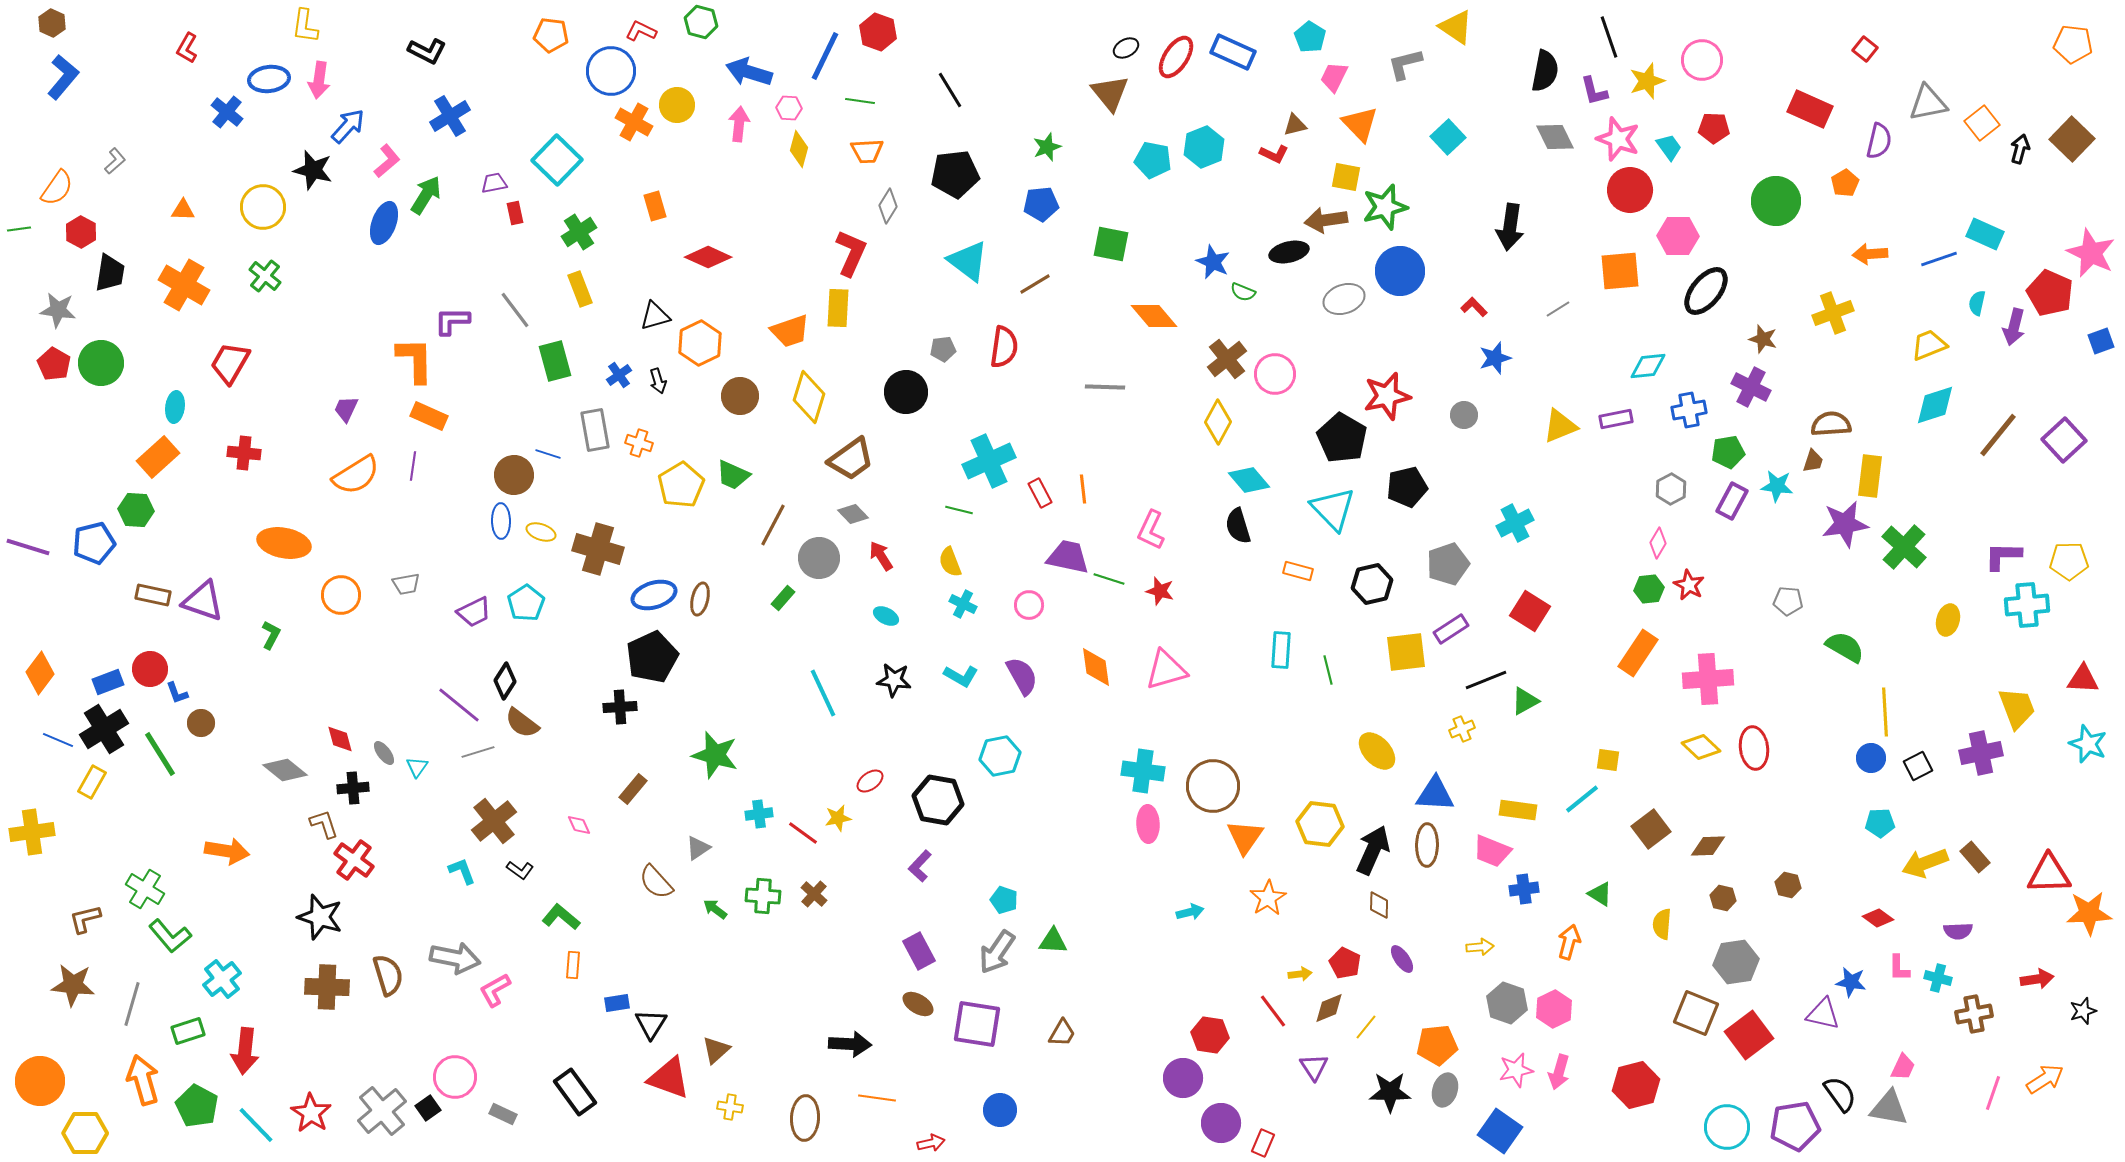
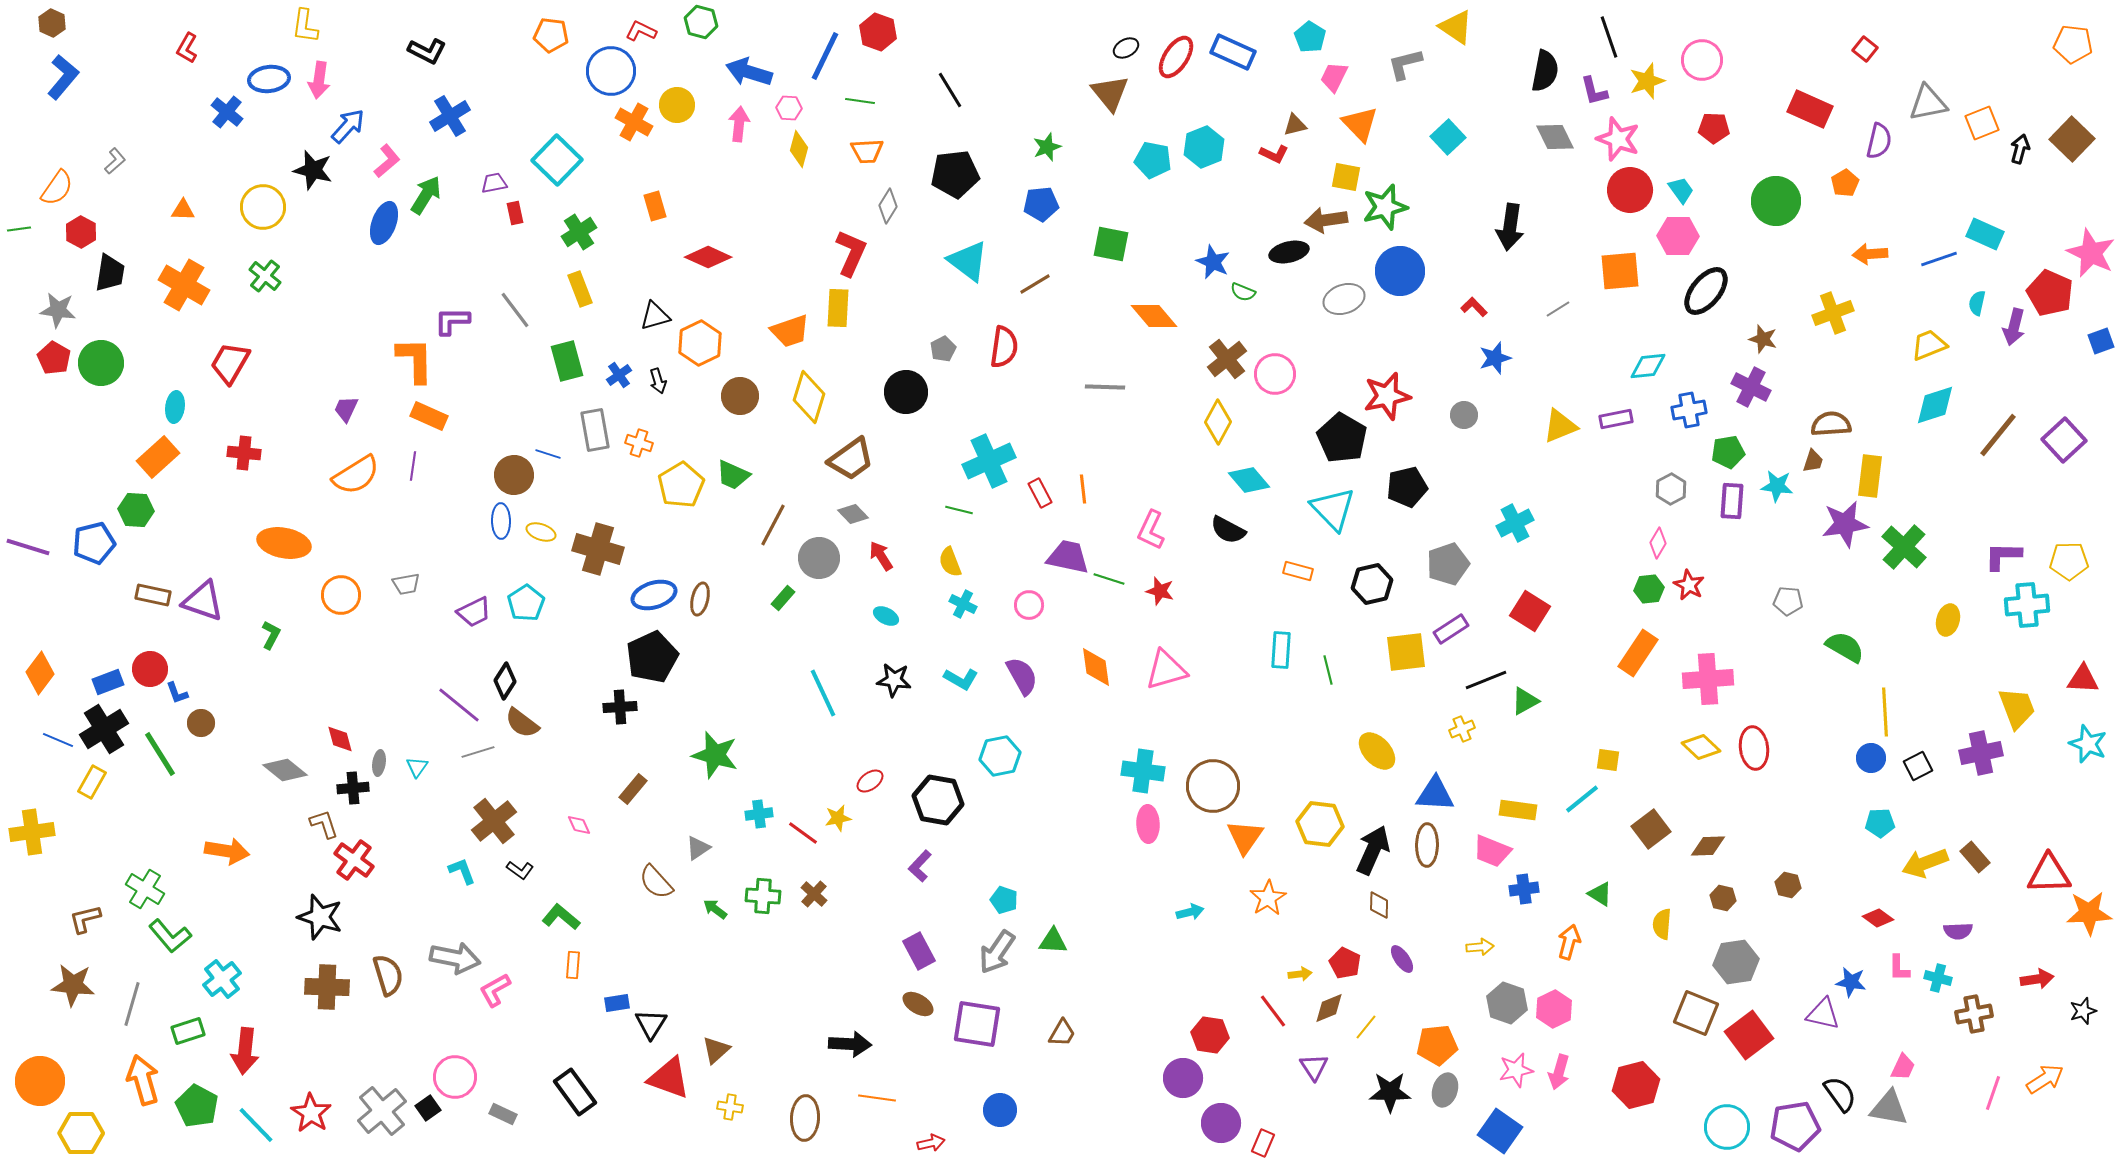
orange square at (1982, 123): rotated 16 degrees clockwise
cyan trapezoid at (1669, 147): moved 12 px right, 43 px down
gray pentagon at (943, 349): rotated 20 degrees counterclockwise
green rectangle at (555, 361): moved 12 px right
red pentagon at (54, 364): moved 6 px up
purple rectangle at (1732, 501): rotated 24 degrees counterclockwise
black semicircle at (1238, 526): moved 10 px left, 4 px down; rotated 45 degrees counterclockwise
cyan L-shape at (961, 676): moved 3 px down
gray ellipse at (384, 753): moved 5 px left, 10 px down; rotated 45 degrees clockwise
yellow hexagon at (85, 1133): moved 4 px left
